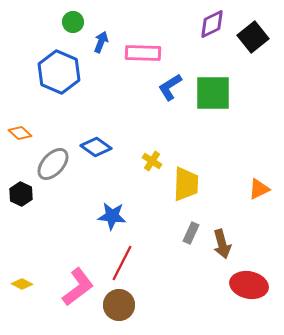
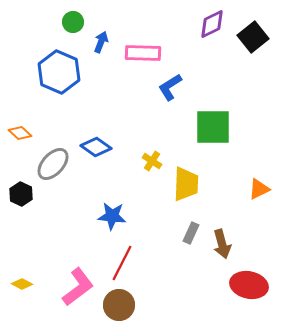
green square: moved 34 px down
